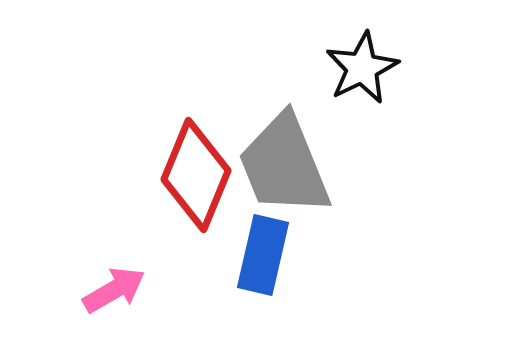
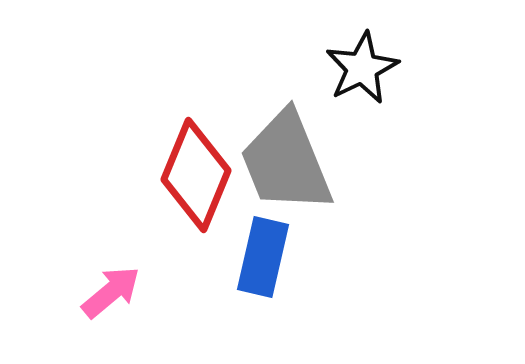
gray trapezoid: moved 2 px right, 3 px up
blue rectangle: moved 2 px down
pink arrow: moved 3 px left, 2 px down; rotated 10 degrees counterclockwise
